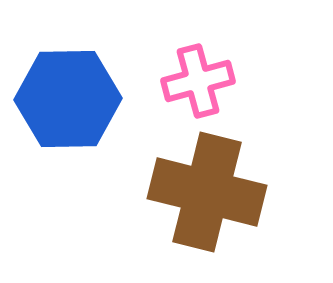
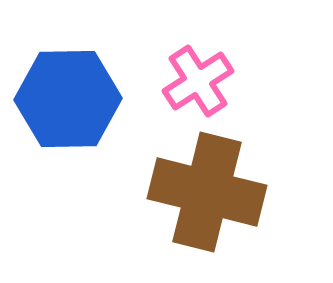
pink cross: rotated 18 degrees counterclockwise
